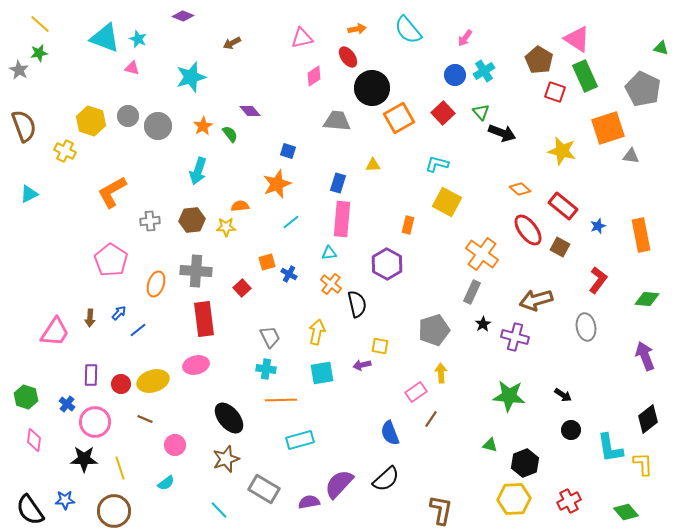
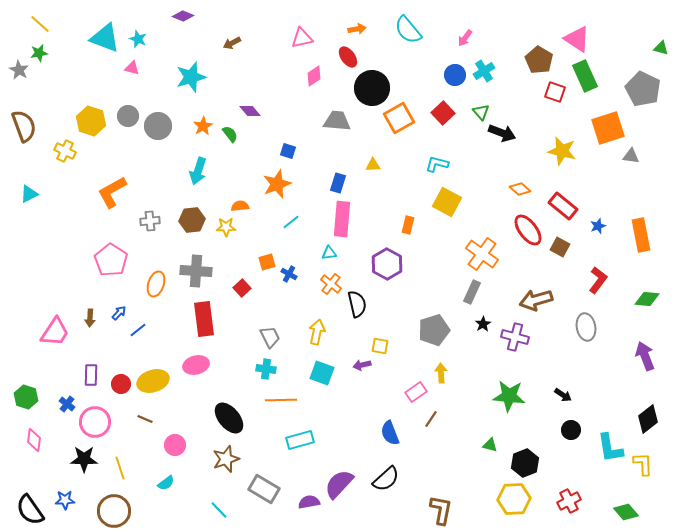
cyan square at (322, 373): rotated 30 degrees clockwise
